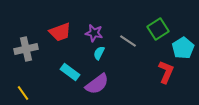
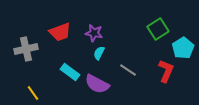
gray line: moved 29 px down
red L-shape: moved 1 px up
purple semicircle: rotated 65 degrees clockwise
yellow line: moved 10 px right
